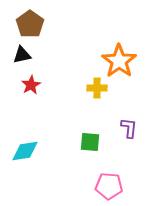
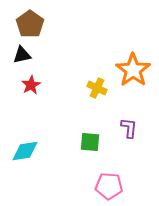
orange star: moved 14 px right, 9 px down
yellow cross: rotated 24 degrees clockwise
